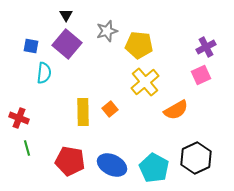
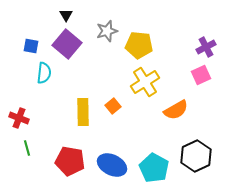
yellow cross: rotated 8 degrees clockwise
orange square: moved 3 px right, 3 px up
black hexagon: moved 2 px up
